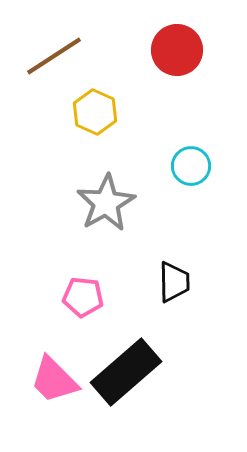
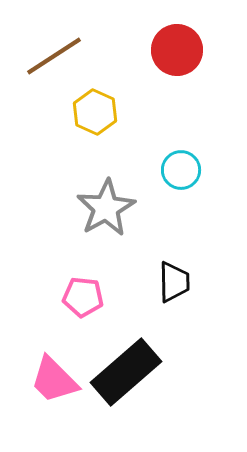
cyan circle: moved 10 px left, 4 px down
gray star: moved 5 px down
